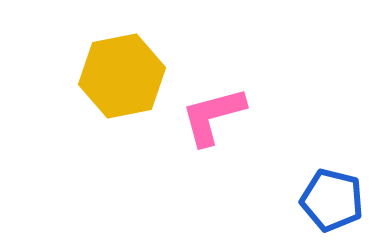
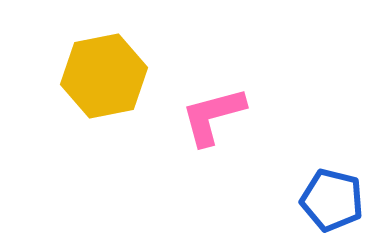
yellow hexagon: moved 18 px left
